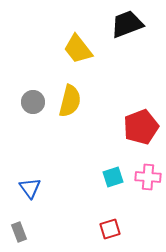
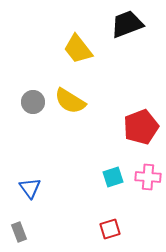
yellow semicircle: rotated 108 degrees clockwise
